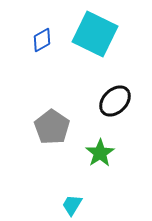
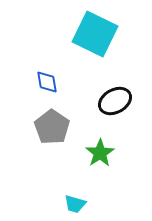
blue diamond: moved 5 px right, 42 px down; rotated 70 degrees counterclockwise
black ellipse: rotated 16 degrees clockwise
cyan trapezoid: moved 3 px right, 1 px up; rotated 105 degrees counterclockwise
